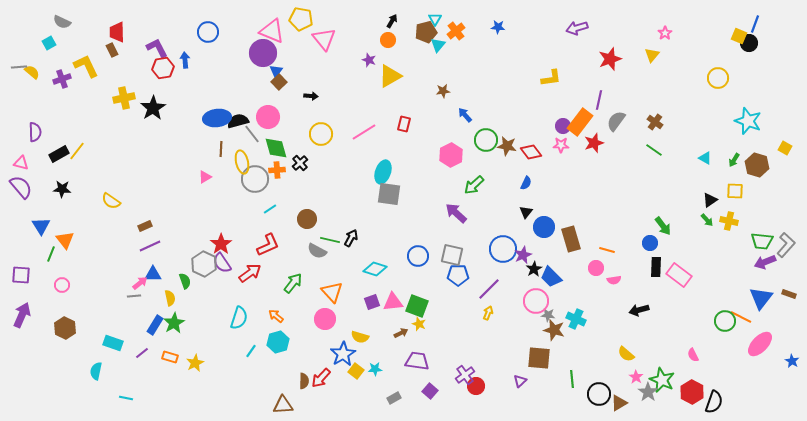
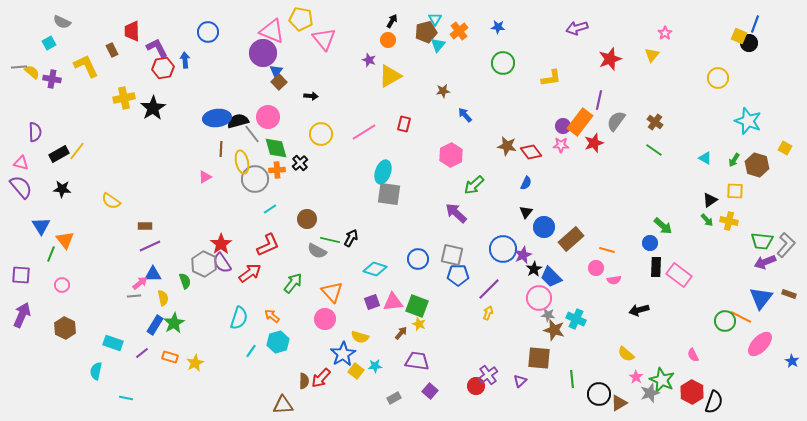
orange cross at (456, 31): moved 3 px right
red trapezoid at (117, 32): moved 15 px right, 1 px up
purple cross at (62, 79): moved 10 px left; rotated 30 degrees clockwise
green circle at (486, 140): moved 17 px right, 77 px up
brown rectangle at (145, 226): rotated 24 degrees clockwise
green arrow at (663, 226): rotated 12 degrees counterclockwise
brown rectangle at (571, 239): rotated 65 degrees clockwise
blue circle at (418, 256): moved 3 px down
yellow semicircle at (170, 298): moved 7 px left
pink circle at (536, 301): moved 3 px right, 3 px up
orange arrow at (276, 316): moved 4 px left
brown arrow at (401, 333): rotated 24 degrees counterclockwise
cyan star at (375, 369): moved 3 px up
purple cross at (465, 375): moved 23 px right
gray star at (648, 392): moved 2 px right, 1 px down; rotated 18 degrees clockwise
